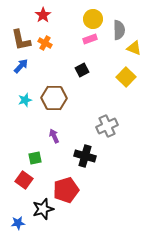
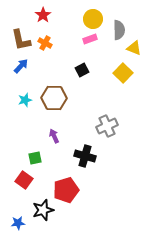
yellow square: moved 3 px left, 4 px up
black star: moved 1 px down
